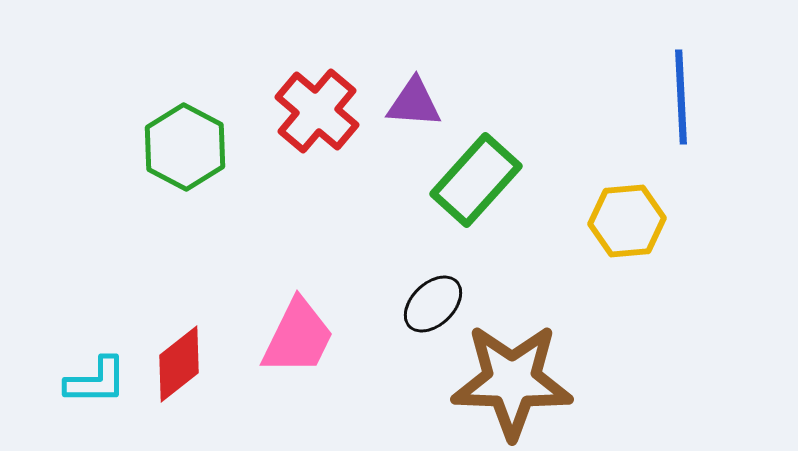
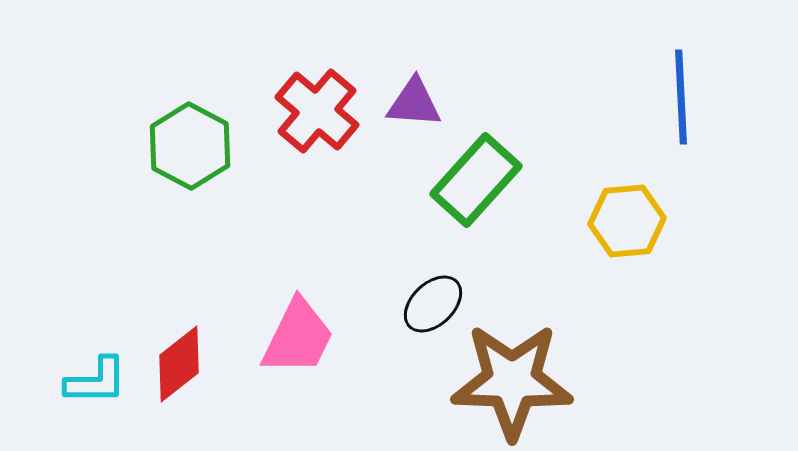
green hexagon: moved 5 px right, 1 px up
